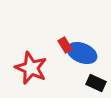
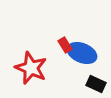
black rectangle: moved 1 px down
